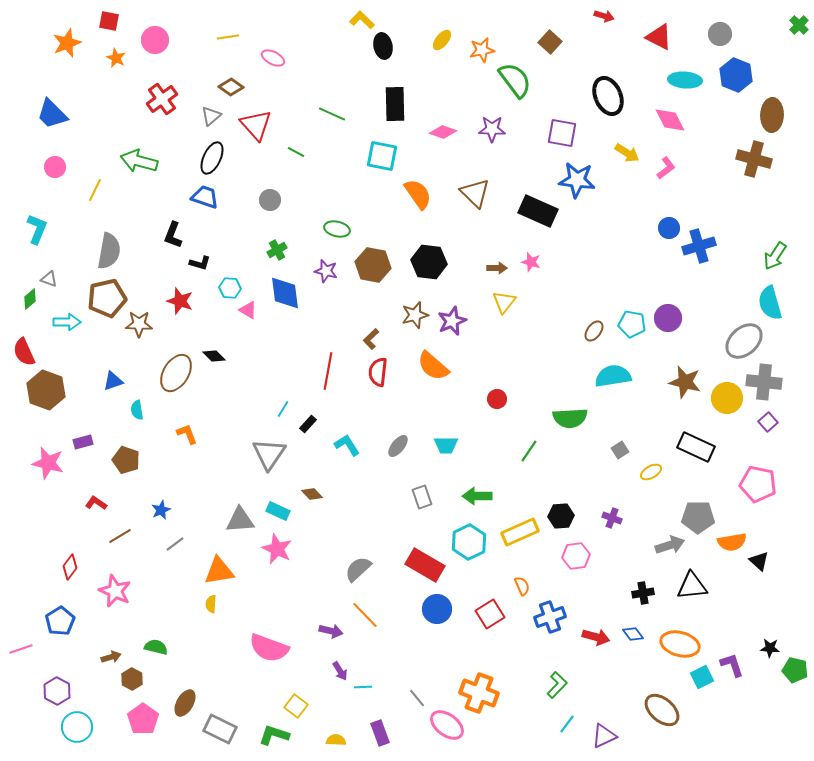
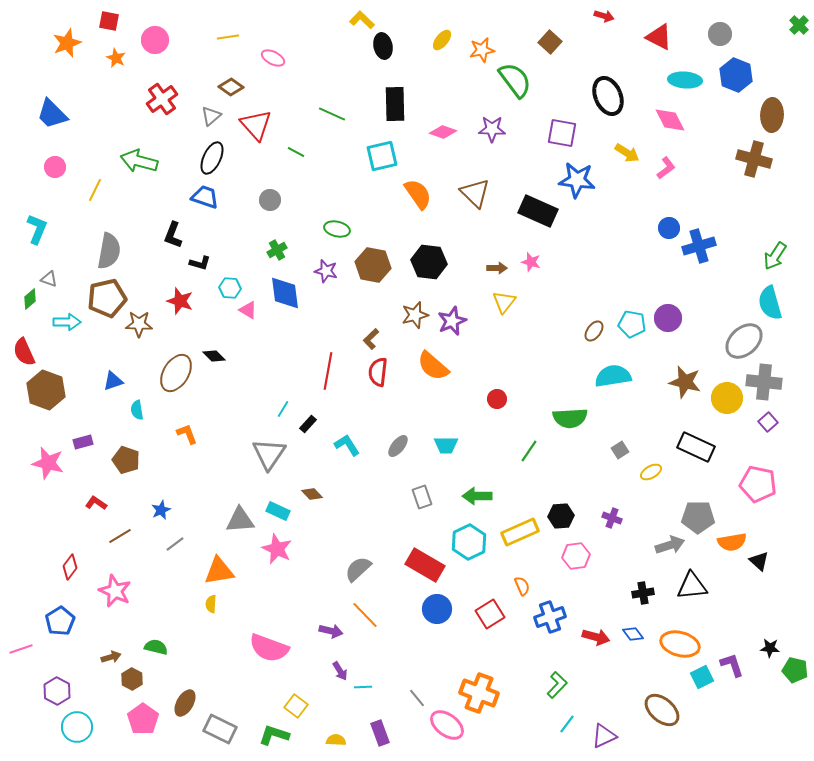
cyan square at (382, 156): rotated 24 degrees counterclockwise
